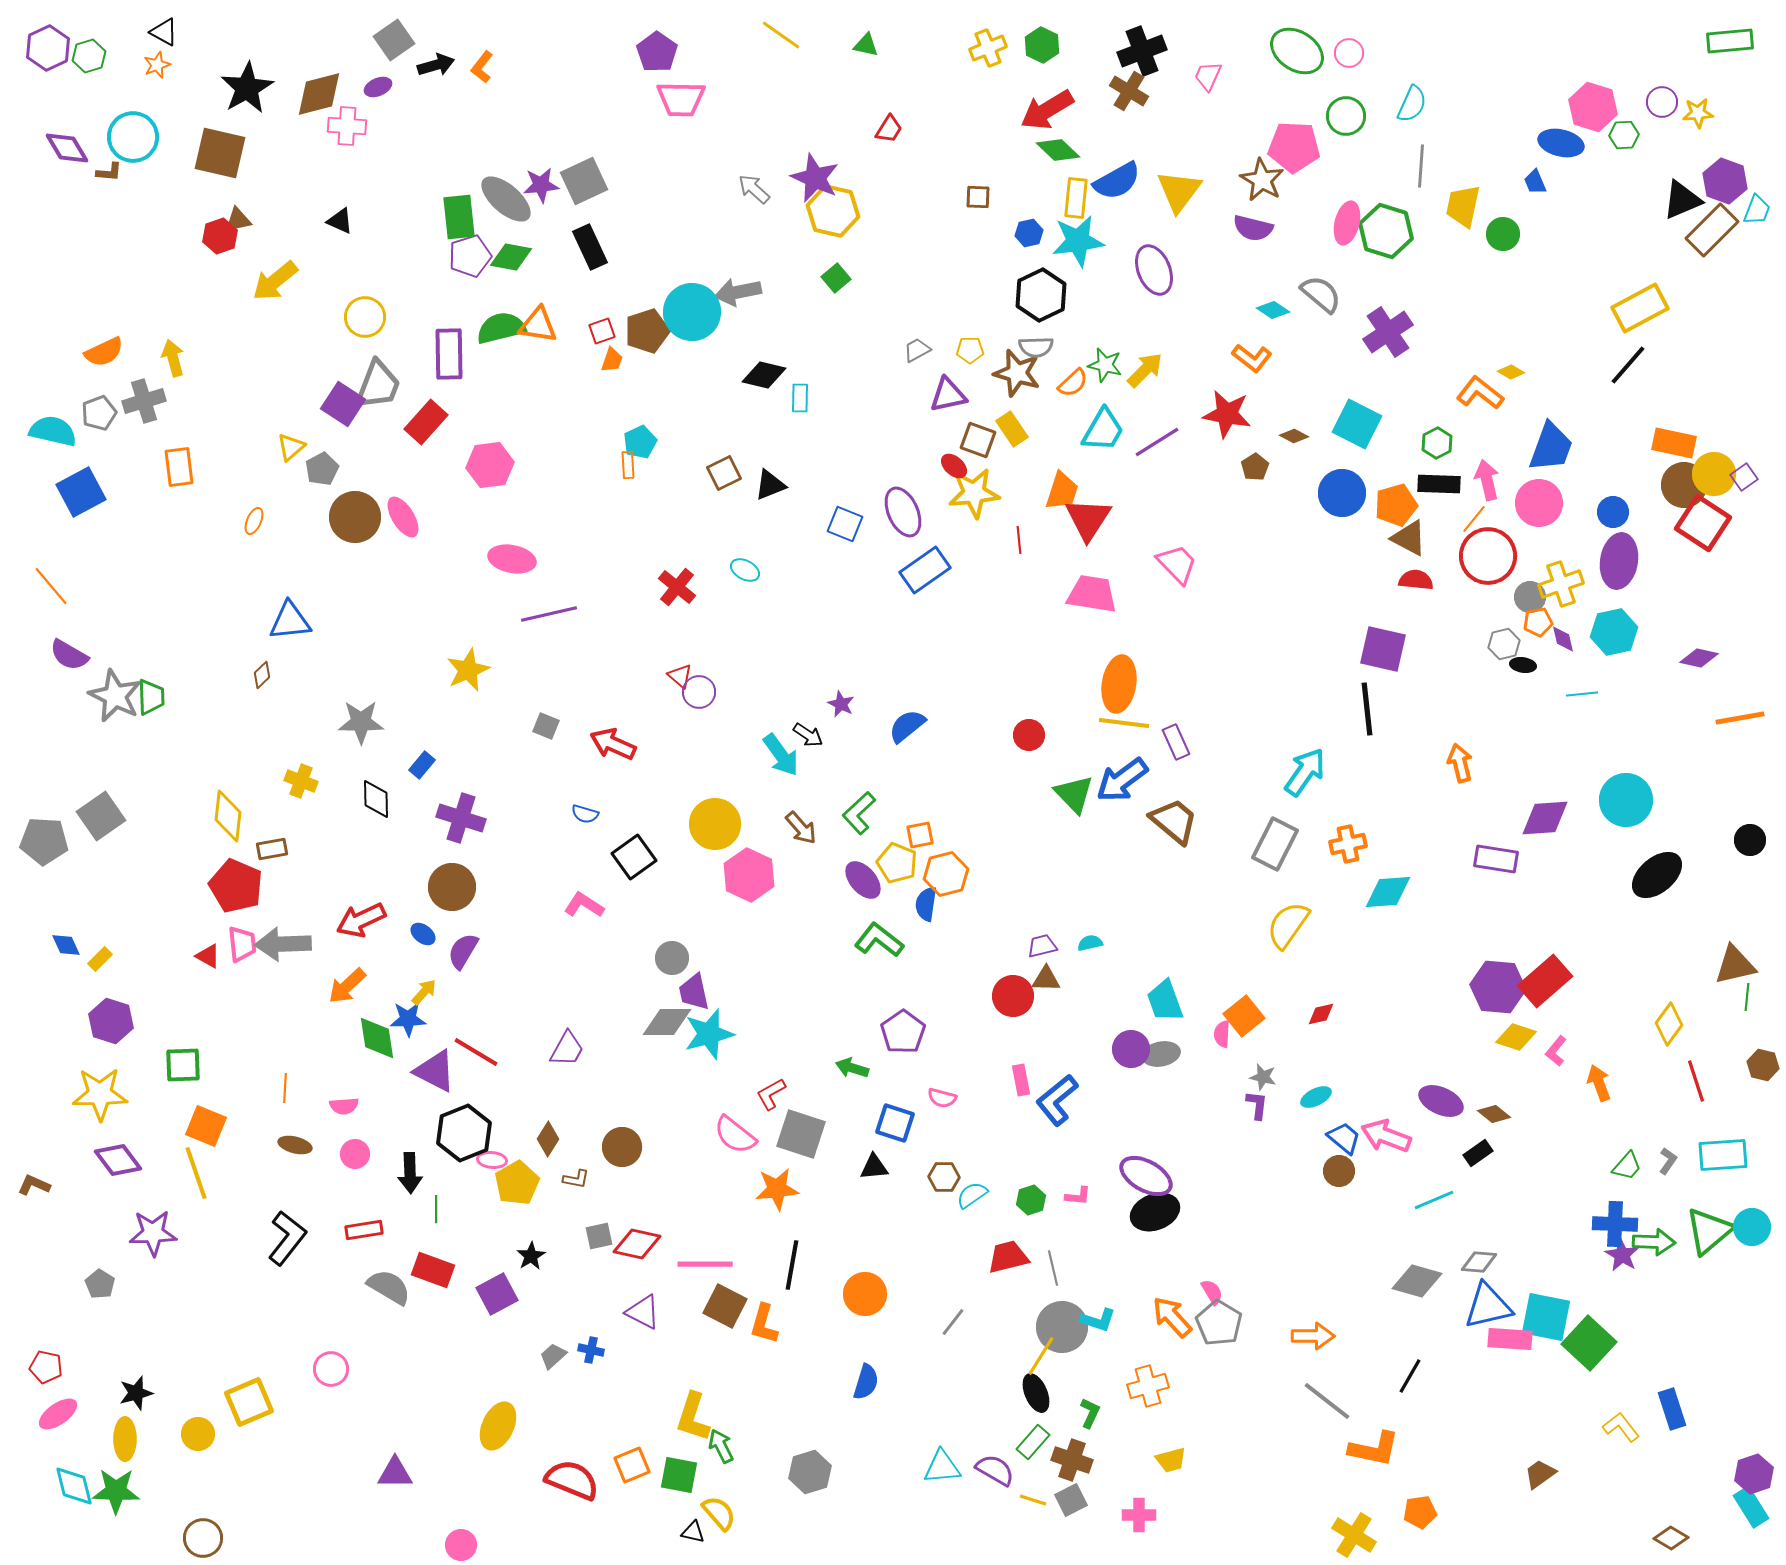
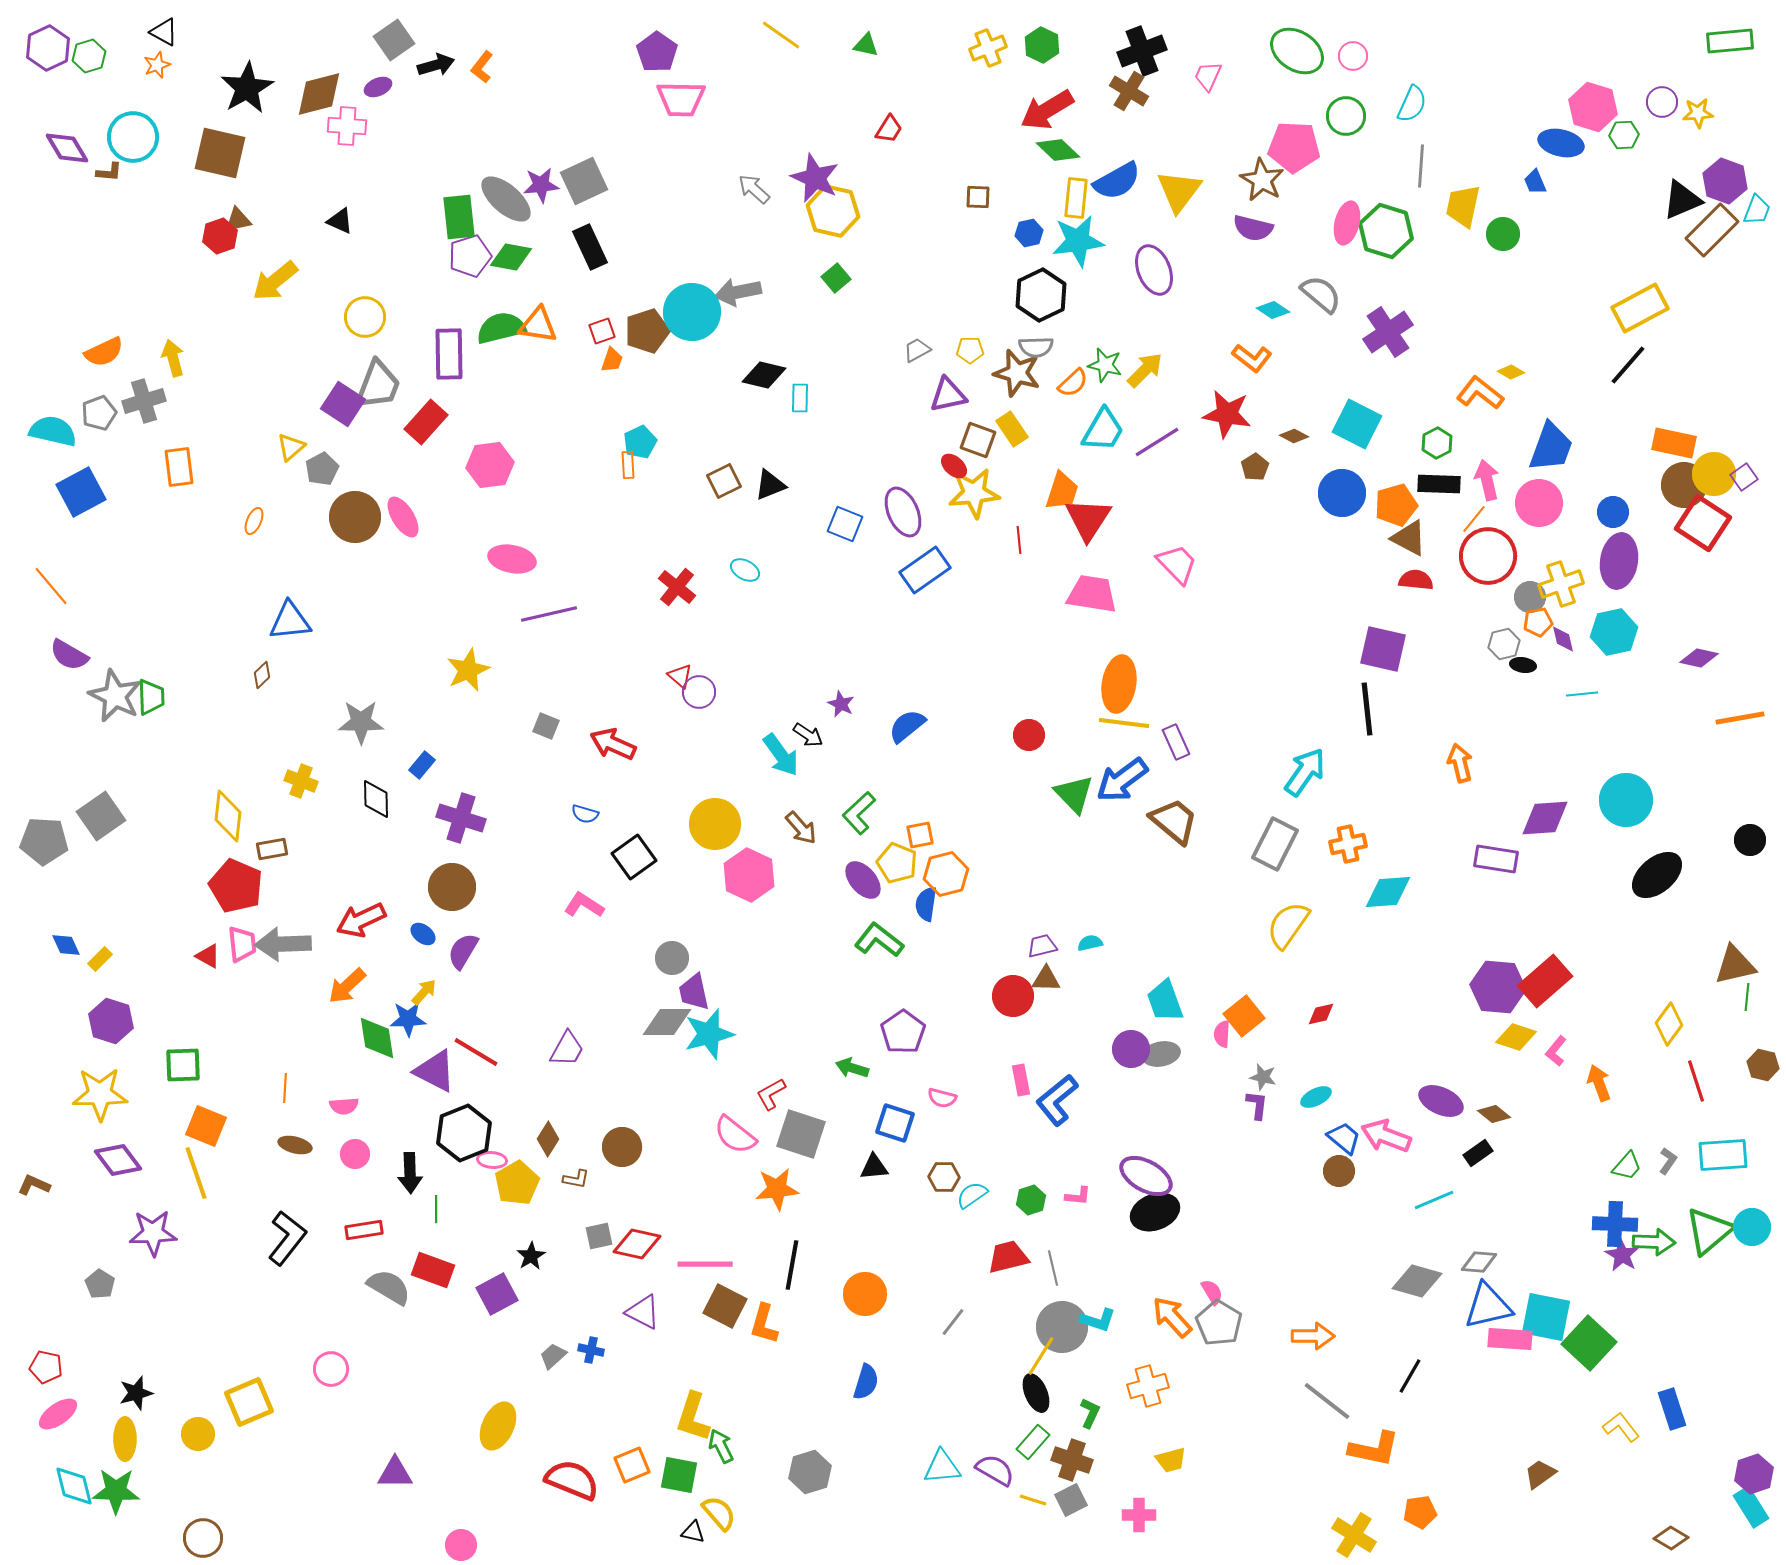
pink circle at (1349, 53): moved 4 px right, 3 px down
brown square at (724, 473): moved 8 px down
